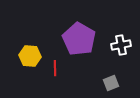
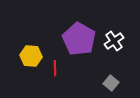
white cross: moved 7 px left, 4 px up; rotated 24 degrees counterclockwise
yellow hexagon: moved 1 px right
gray square: rotated 28 degrees counterclockwise
